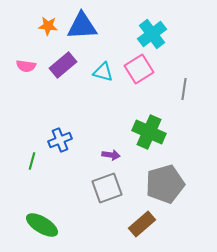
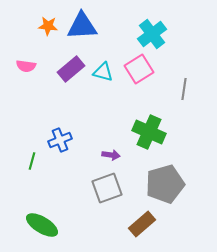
purple rectangle: moved 8 px right, 4 px down
